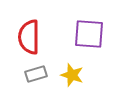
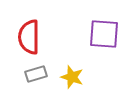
purple square: moved 15 px right
yellow star: moved 2 px down
